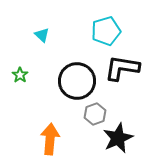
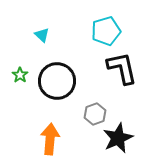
black L-shape: rotated 69 degrees clockwise
black circle: moved 20 px left
